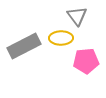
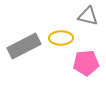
gray triangle: moved 11 px right; rotated 40 degrees counterclockwise
pink pentagon: moved 2 px down
